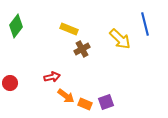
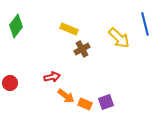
yellow arrow: moved 1 px left, 1 px up
